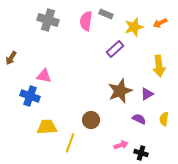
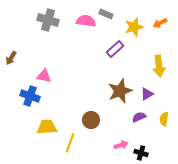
pink semicircle: rotated 90 degrees clockwise
purple semicircle: moved 2 px up; rotated 48 degrees counterclockwise
